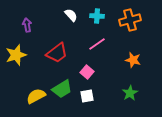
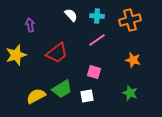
purple arrow: moved 3 px right
pink line: moved 4 px up
pink square: moved 7 px right; rotated 24 degrees counterclockwise
green star: rotated 21 degrees counterclockwise
